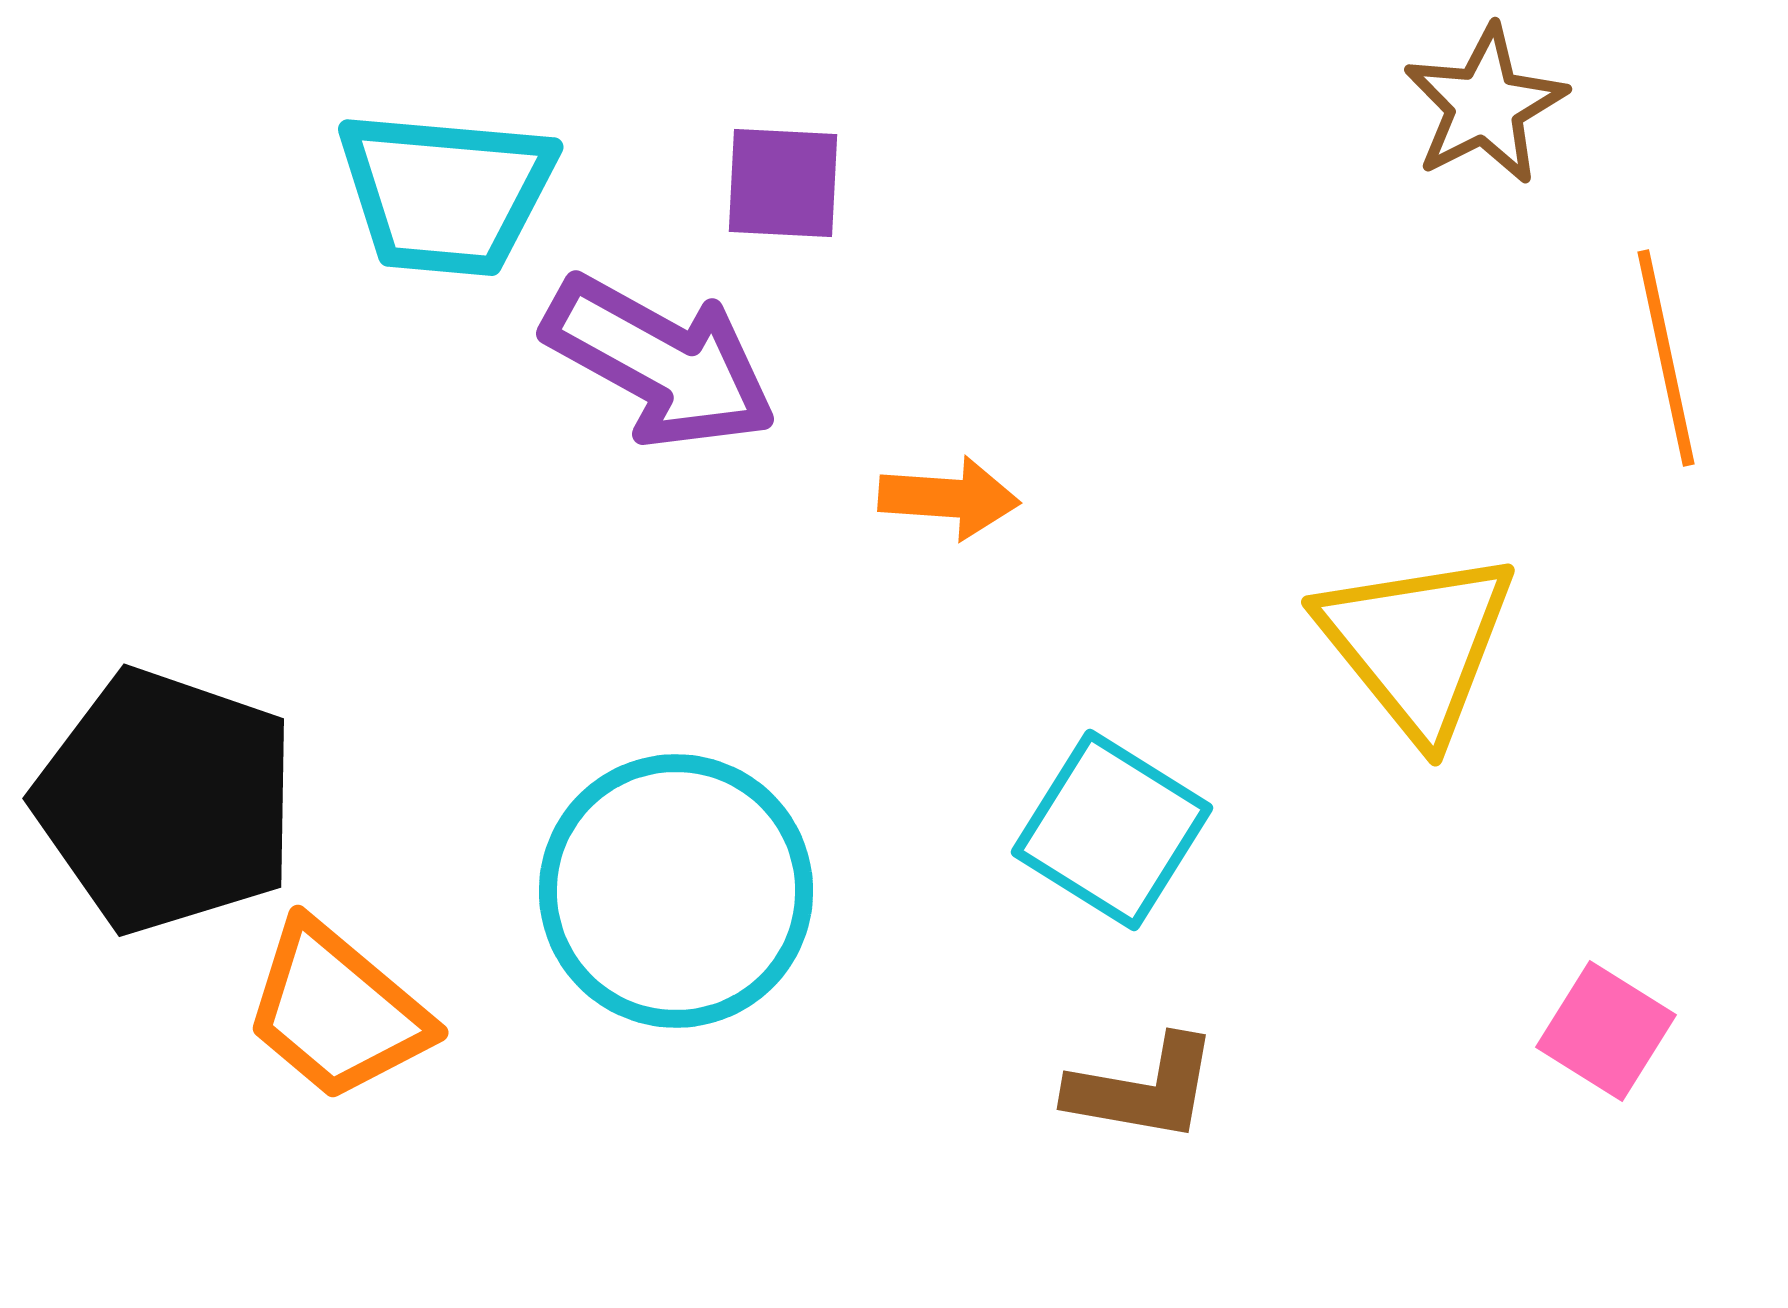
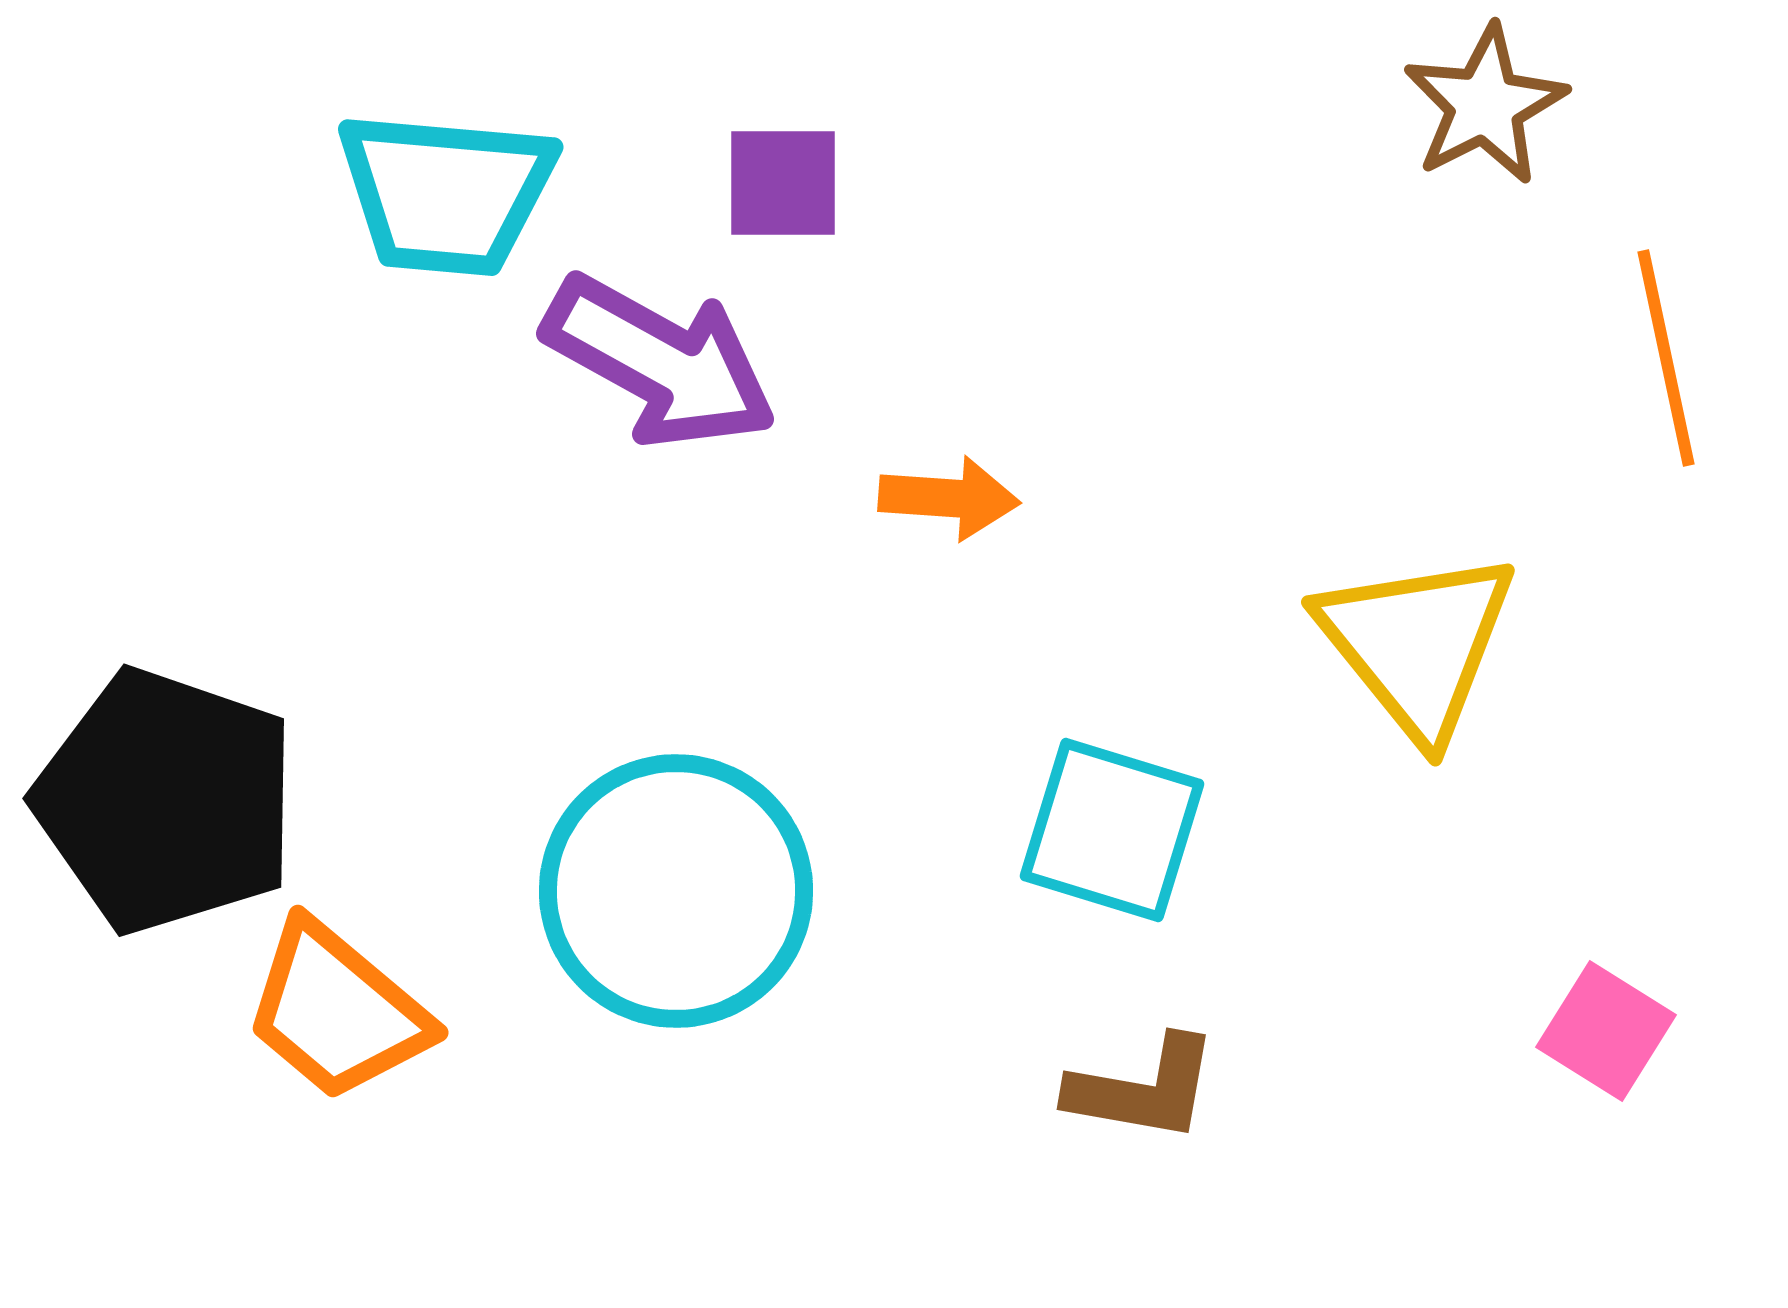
purple square: rotated 3 degrees counterclockwise
cyan square: rotated 15 degrees counterclockwise
